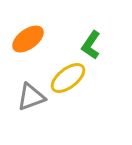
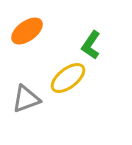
orange ellipse: moved 1 px left, 8 px up
gray triangle: moved 5 px left, 2 px down
